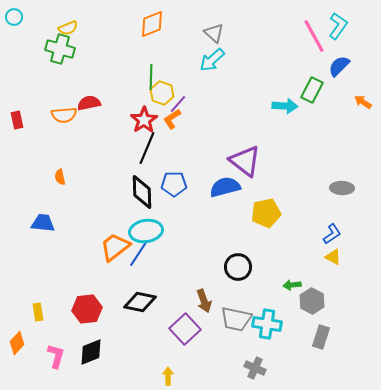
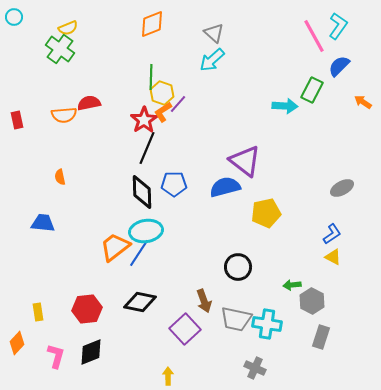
green cross at (60, 49): rotated 20 degrees clockwise
orange L-shape at (172, 119): moved 9 px left, 7 px up
gray ellipse at (342, 188): rotated 30 degrees counterclockwise
